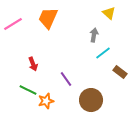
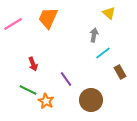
brown rectangle: rotated 24 degrees clockwise
orange star: rotated 28 degrees counterclockwise
